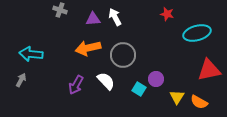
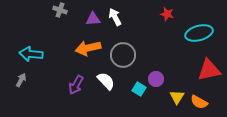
cyan ellipse: moved 2 px right
